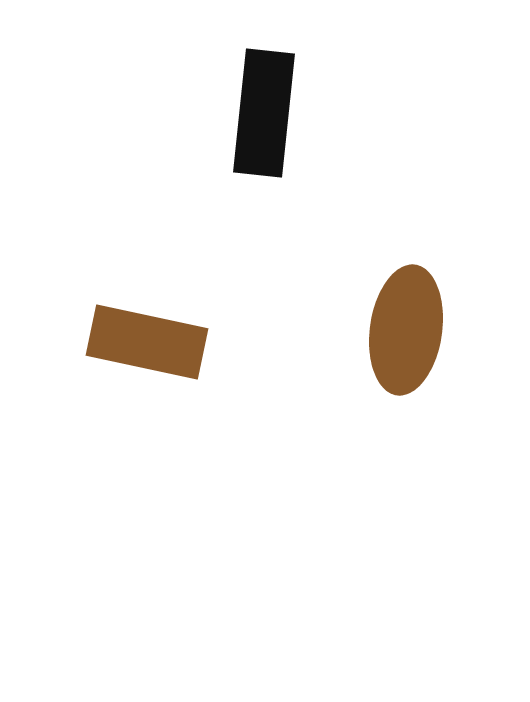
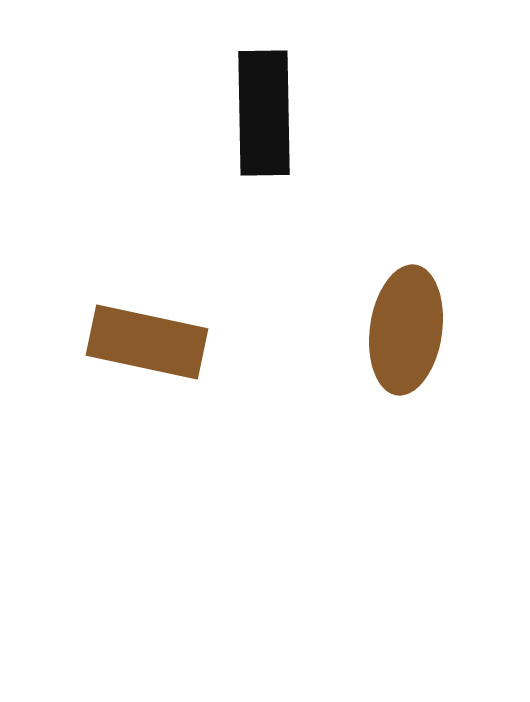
black rectangle: rotated 7 degrees counterclockwise
